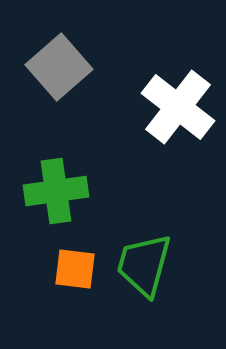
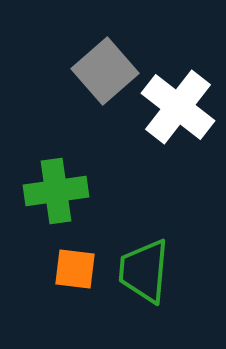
gray square: moved 46 px right, 4 px down
green trapezoid: moved 6 px down; rotated 10 degrees counterclockwise
